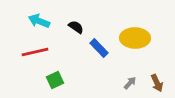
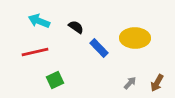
brown arrow: rotated 54 degrees clockwise
